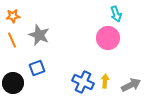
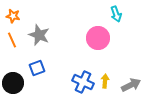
orange star: rotated 16 degrees clockwise
pink circle: moved 10 px left
